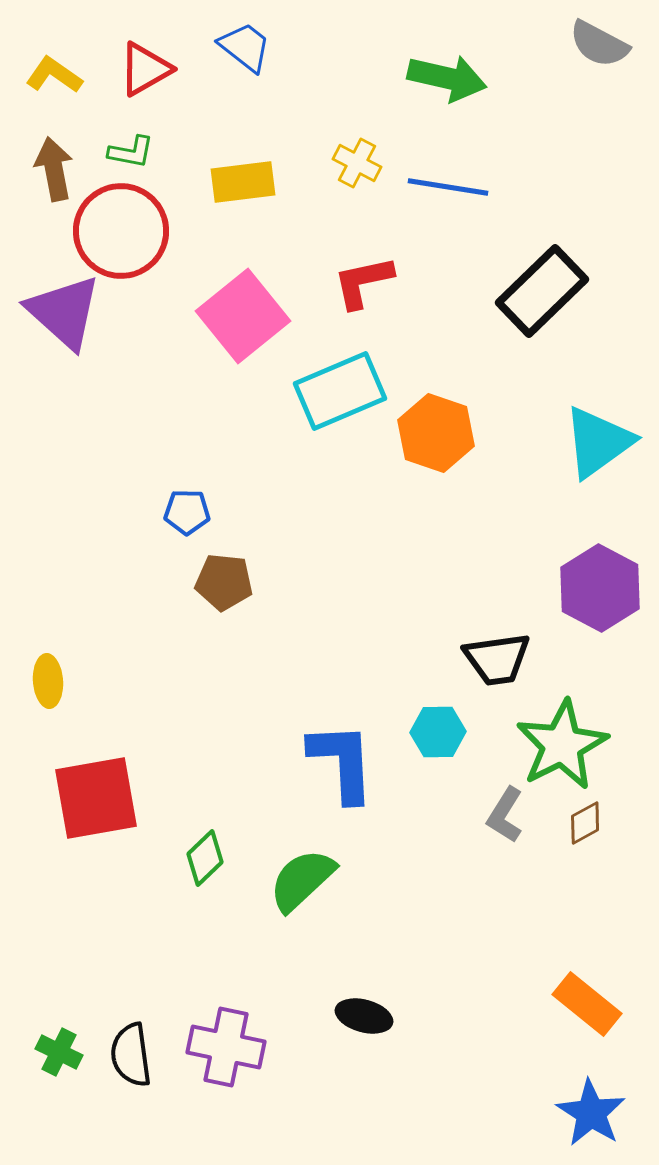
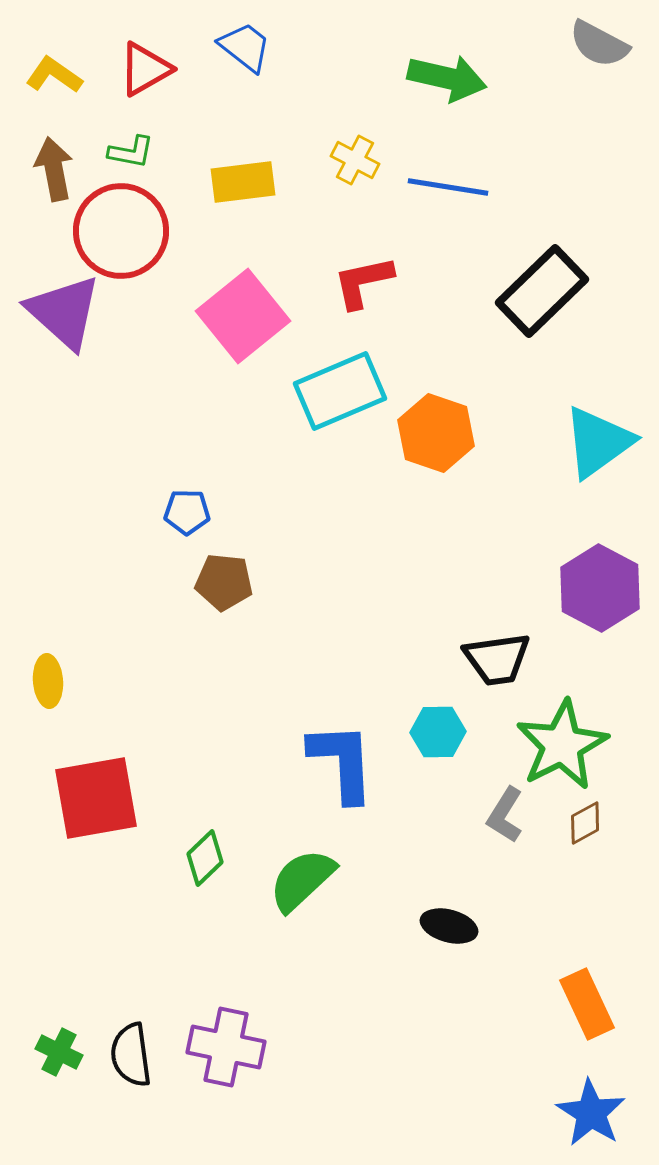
yellow cross: moved 2 px left, 3 px up
orange rectangle: rotated 26 degrees clockwise
black ellipse: moved 85 px right, 90 px up
